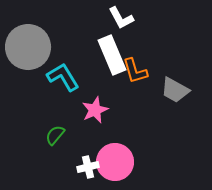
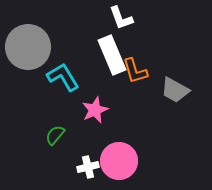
white L-shape: rotated 8 degrees clockwise
pink circle: moved 4 px right, 1 px up
